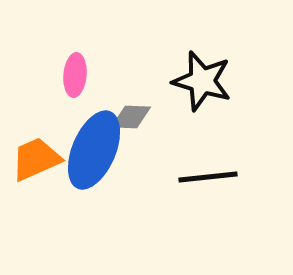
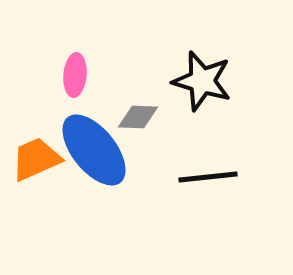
gray diamond: moved 7 px right
blue ellipse: rotated 62 degrees counterclockwise
